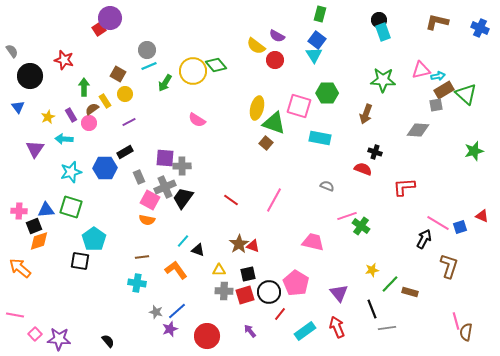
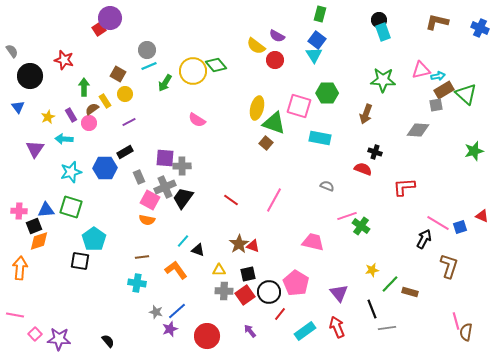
orange arrow at (20, 268): rotated 55 degrees clockwise
red square at (245, 295): rotated 18 degrees counterclockwise
